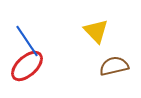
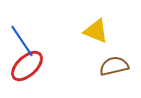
yellow triangle: rotated 24 degrees counterclockwise
blue line: moved 5 px left
